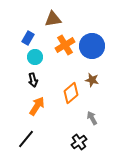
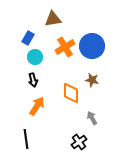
orange cross: moved 2 px down
orange diamond: rotated 50 degrees counterclockwise
black line: rotated 48 degrees counterclockwise
